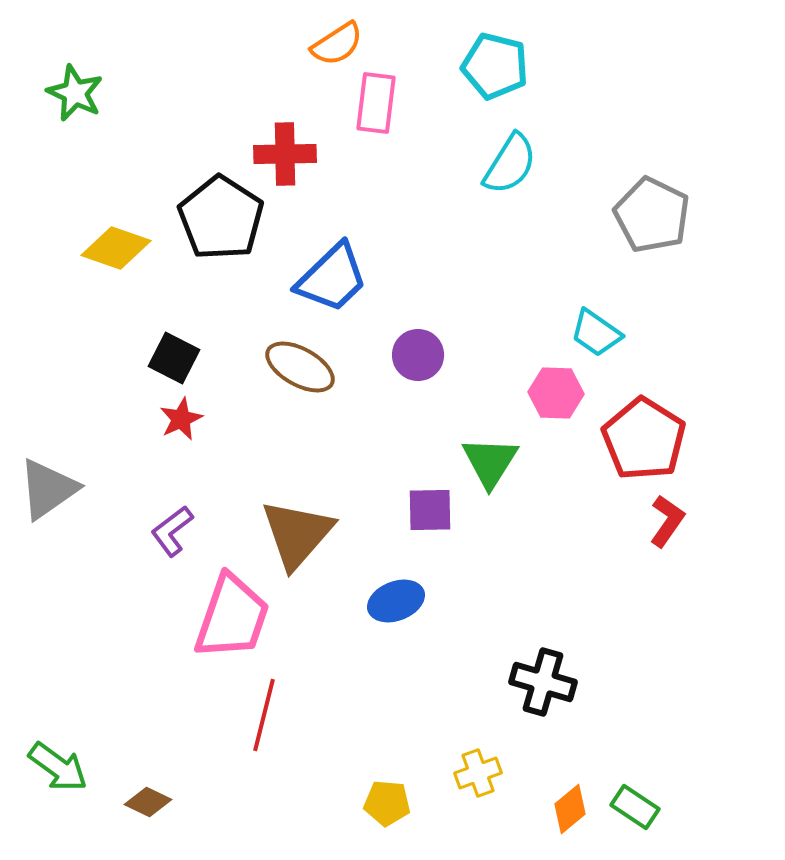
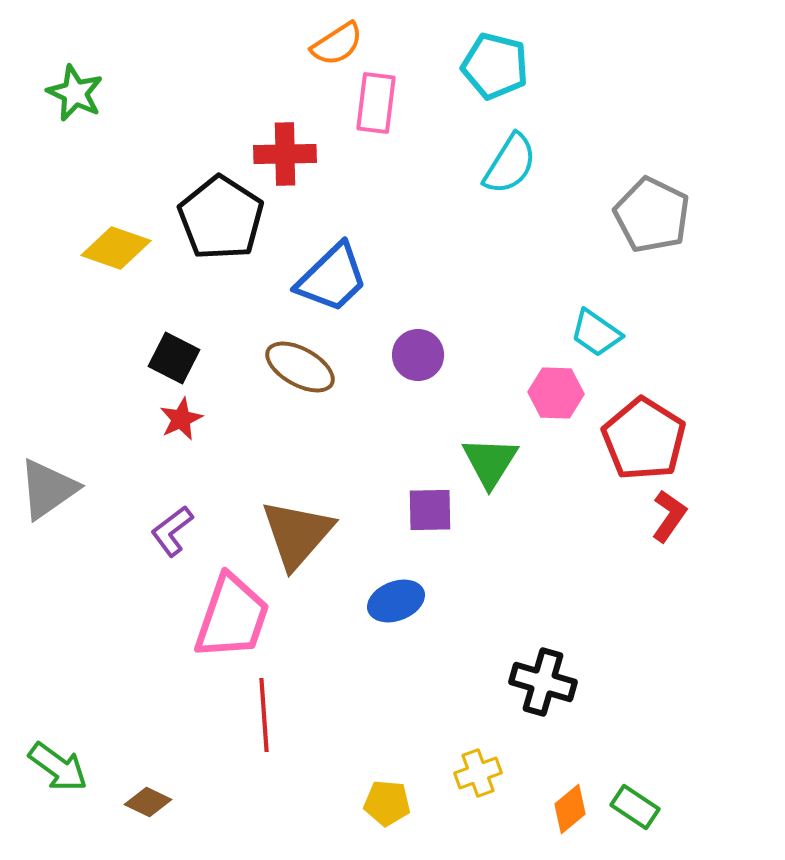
red L-shape: moved 2 px right, 5 px up
red line: rotated 18 degrees counterclockwise
